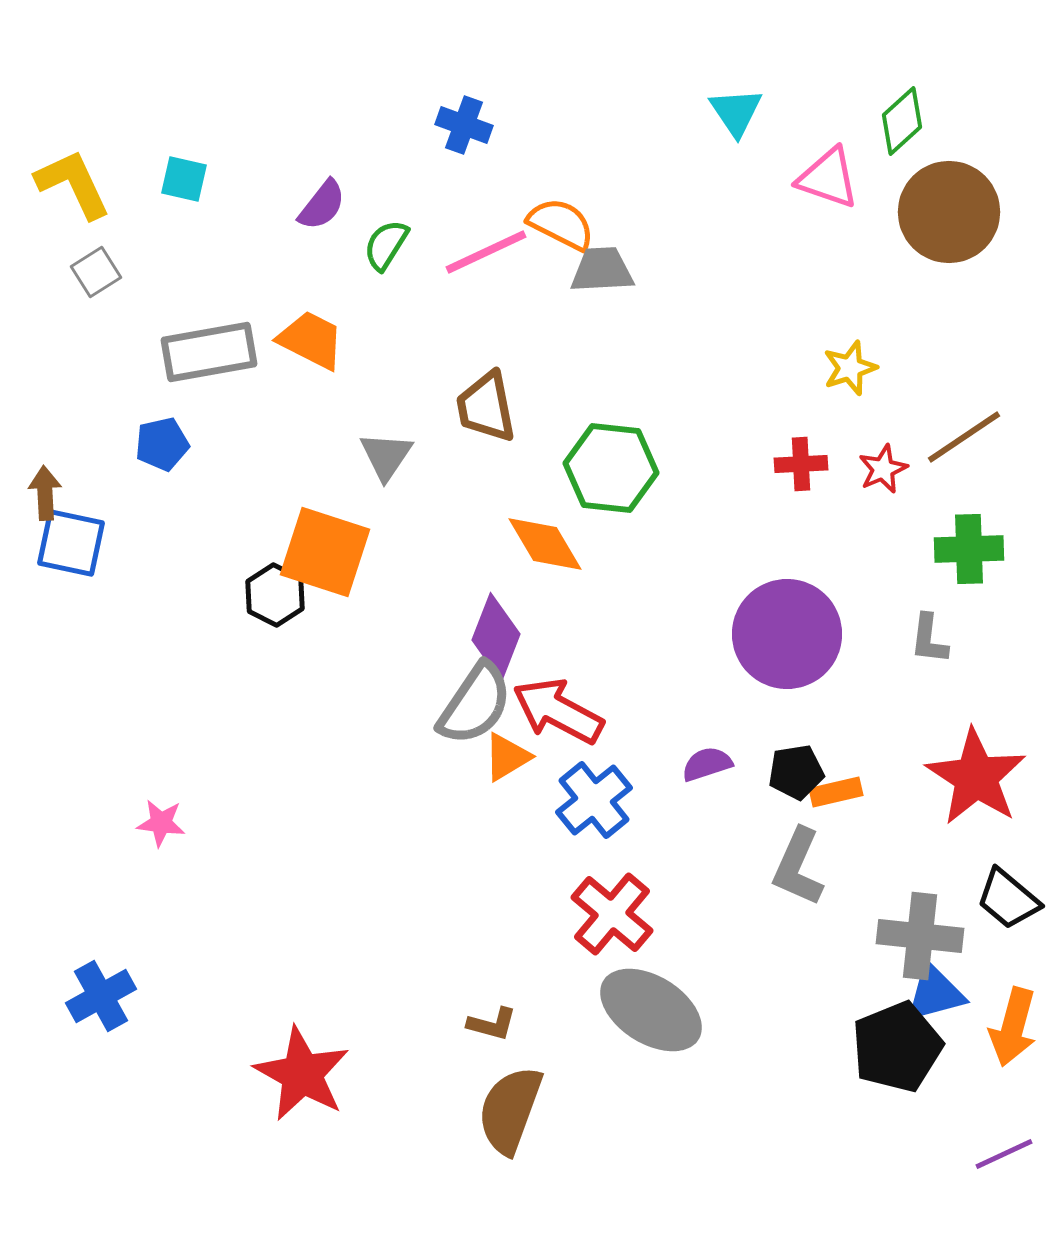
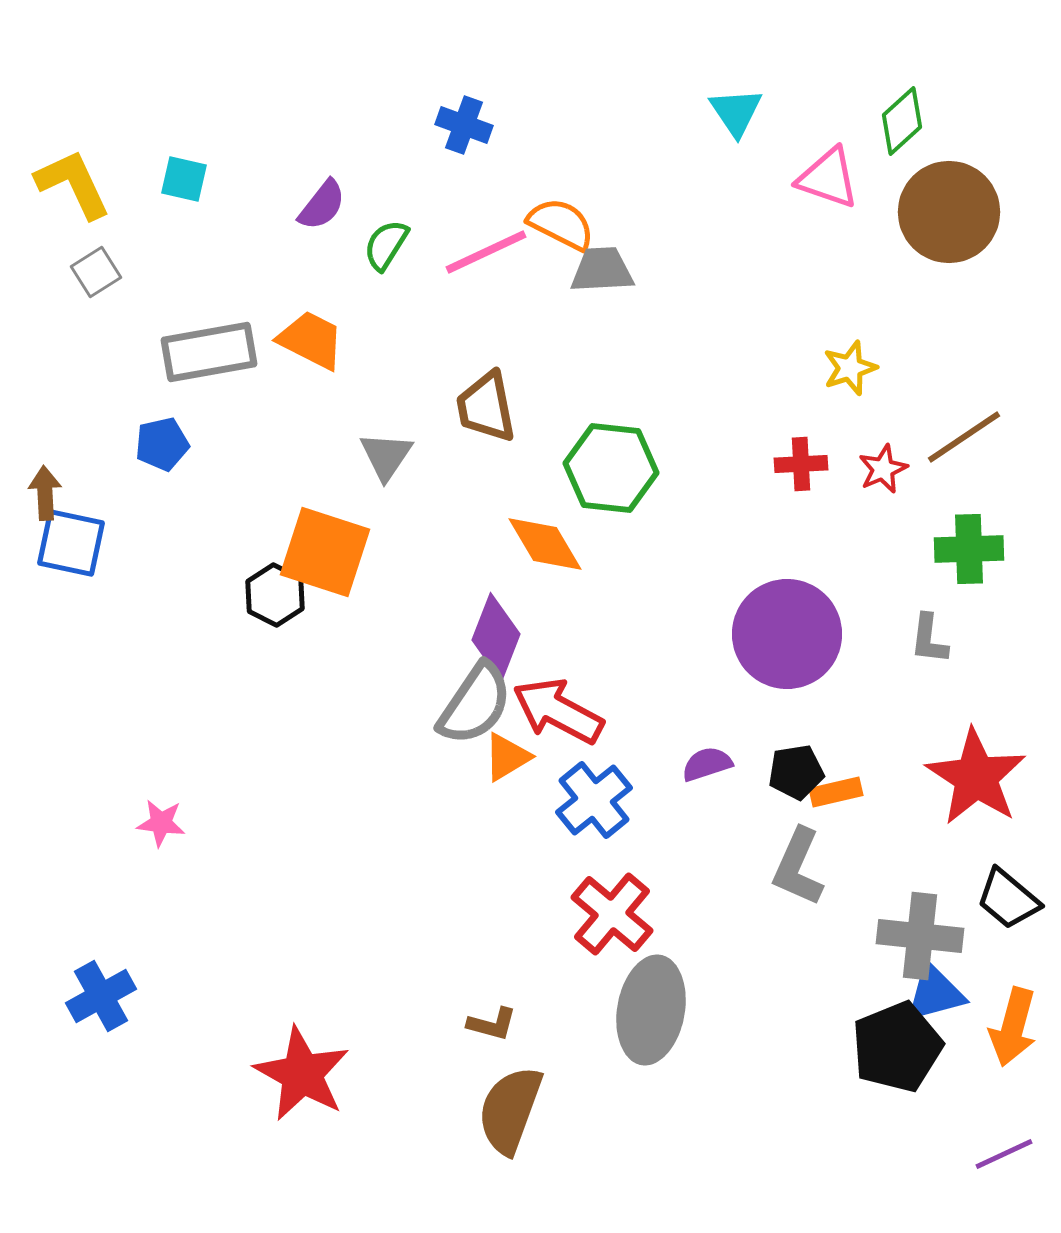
gray ellipse at (651, 1010): rotated 68 degrees clockwise
